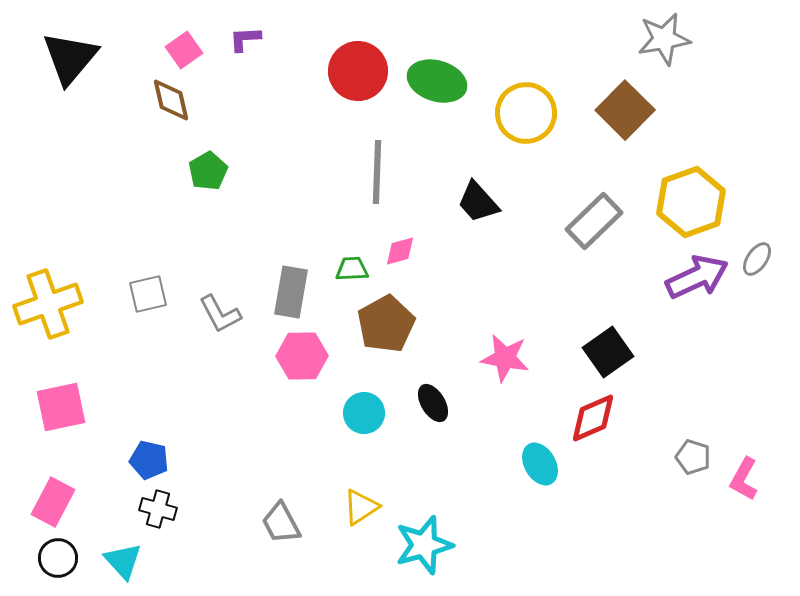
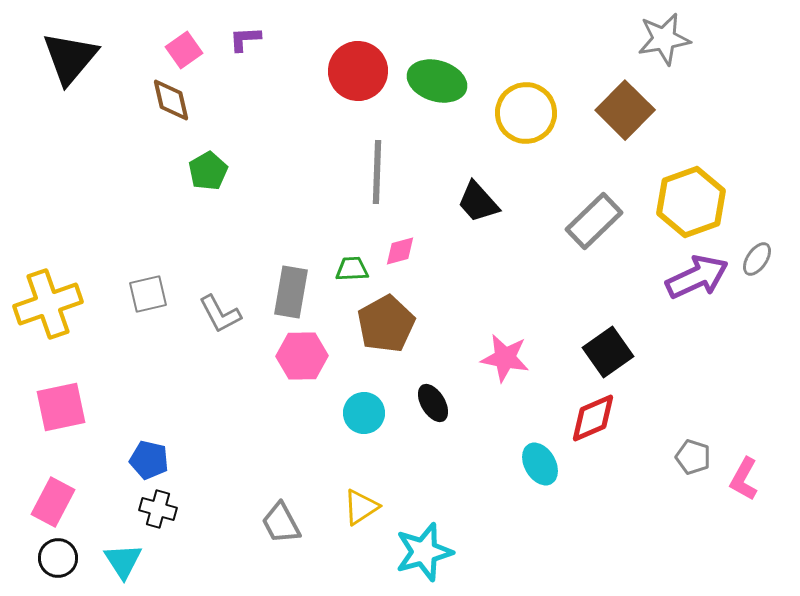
cyan star at (424, 545): moved 7 px down
cyan triangle at (123, 561): rotated 9 degrees clockwise
